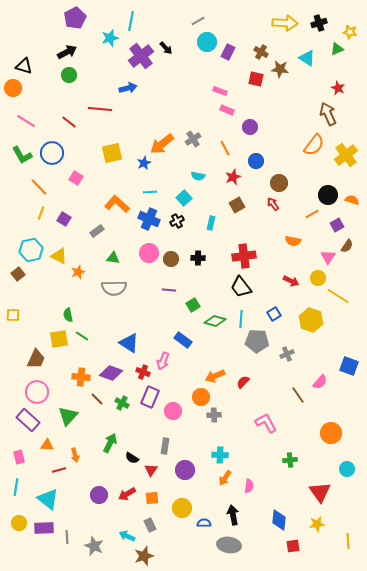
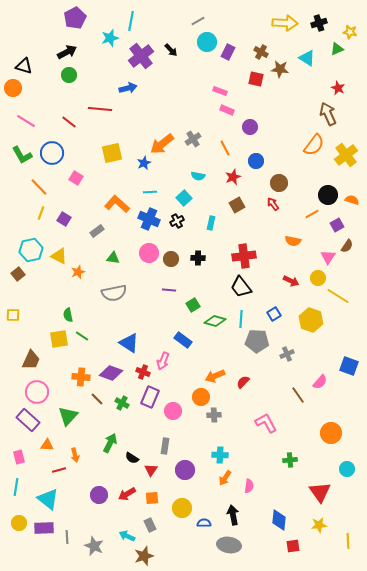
black arrow at (166, 48): moved 5 px right, 2 px down
gray semicircle at (114, 288): moved 5 px down; rotated 10 degrees counterclockwise
brown trapezoid at (36, 359): moved 5 px left, 1 px down
yellow star at (317, 524): moved 2 px right, 1 px down
